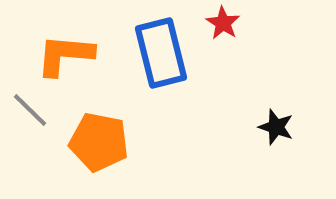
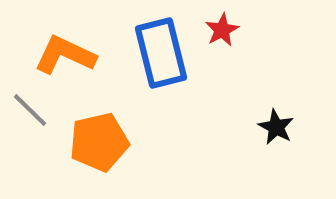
red star: moved 1 px left, 7 px down; rotated 12 degrees clockwise
orange L-shape: rotated 20 degrees clockwise
black star: rotated 9 degrees clockwise
orange pentagon: rotated 24 degrees counterclockwise
